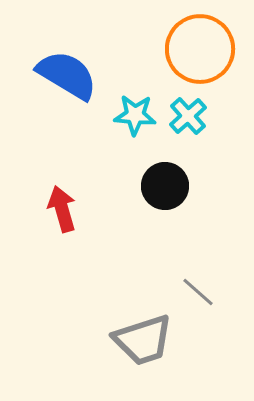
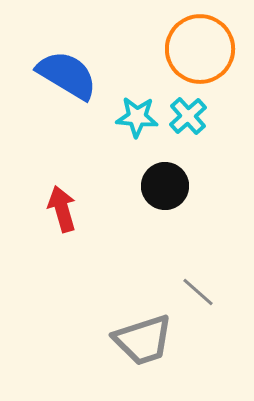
cyan star: moved 2 px right, 2 px down
